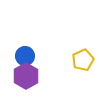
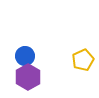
purple hexagon: moved 2 px right, 1 px down
